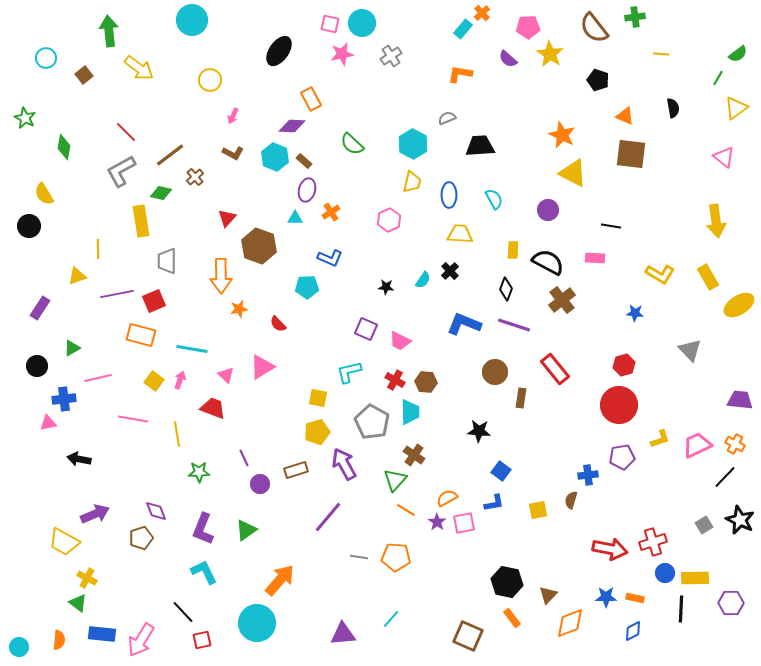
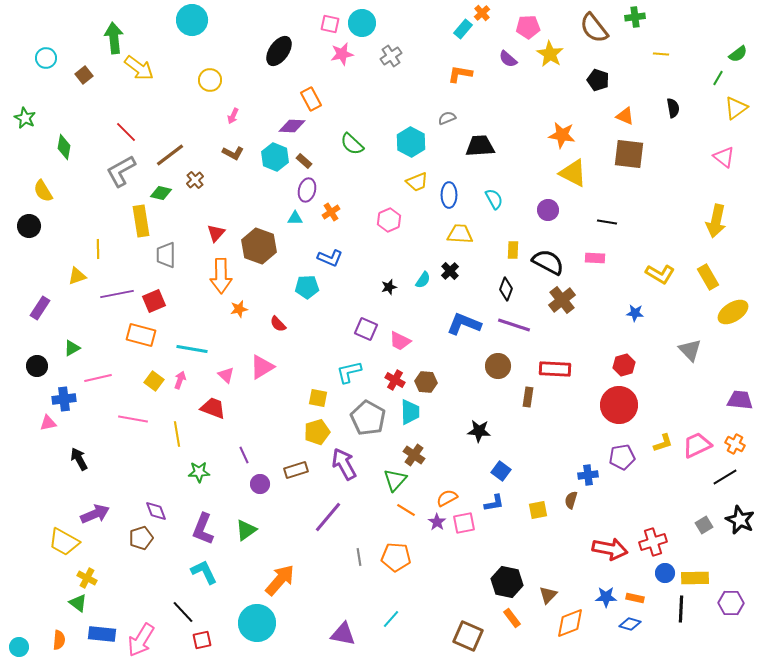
green arrow at (109, 31): moved 5 px right, 7 px down
orange star at (562, 135): rotated 16 degrees counterclockwise
cyan hexagon at (413, 144): moved 2 px left, 2 px up
brown square at (631, 154): moved 2 px left
brown cross at (195, 177): moved 3 px down
yellow trapezoid at (412, 182): moved 5 px right; rotated 55 degrees clockwise
yellow semicircle at (44, 194): moved 1 px left, 3 px up
red triangle at (227, 218): moved 11 px left, 15 px down
yellow arrow at (716, 221): rotated 20 degrees clockwise
black line at (611, 226): moved 4 px left, 4 px up
gray trapezoid at (167, 261): moved 1 px left, 6 px up
black star at (386, 287): moved 3 px right; rotated 21 degrees counterclockwise
yellow ellipse at (739, 305): moved 6 px left, 7 px down
red rectangle at (555, 369): rotated 48 degrees counterclockwise
brown circle at (495, 372): moved 3 px right, 6 px up
brown rectangle at (521, 398): moved 7 px right, 1 px up
gray pentagon at (372, 422): moved 4 px left, 4 px up
yellow L-shape at (660, 439): moved 3 px right, 4 px down
purple line at (244, 458): moved 3 px up
black arrow at (79, 459): rotated 50 degrees clockwise
black line at (725, 477): rotated 15 degrees clockwise
gray line at (359, 557): rotated 72 degrees clockwise
blue diamond at (633, 631): moved 3 px left, 7 px up; rotated 45 degrees clockwise
purple triangle at (343, 634): rotated 16 degrees clockwise
